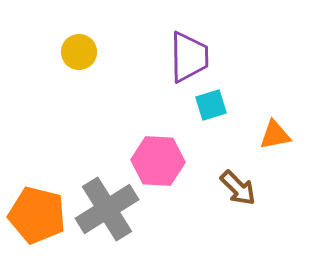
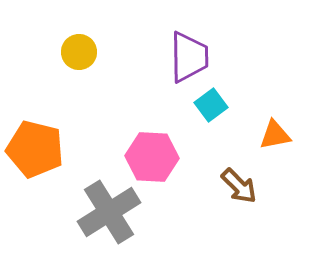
cyan square: rotated 20 degrees counterclockwise
pink hexagon: moved 6 px left, 4 px up
brown arrow: moved 1 px right, 2 px up
gray cross: moved 2 px right, 3 px down
orange pentagon: moved 2 px left, 66 px up
